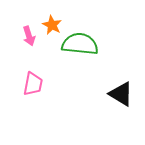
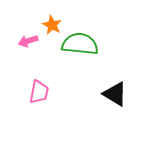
pink arrow: moved 1 px left, 5 px down; rotated 90 degrees clockwise
pink trapezoid: moved 6 px right, 8 px down
black triangle: moved 6 px left
